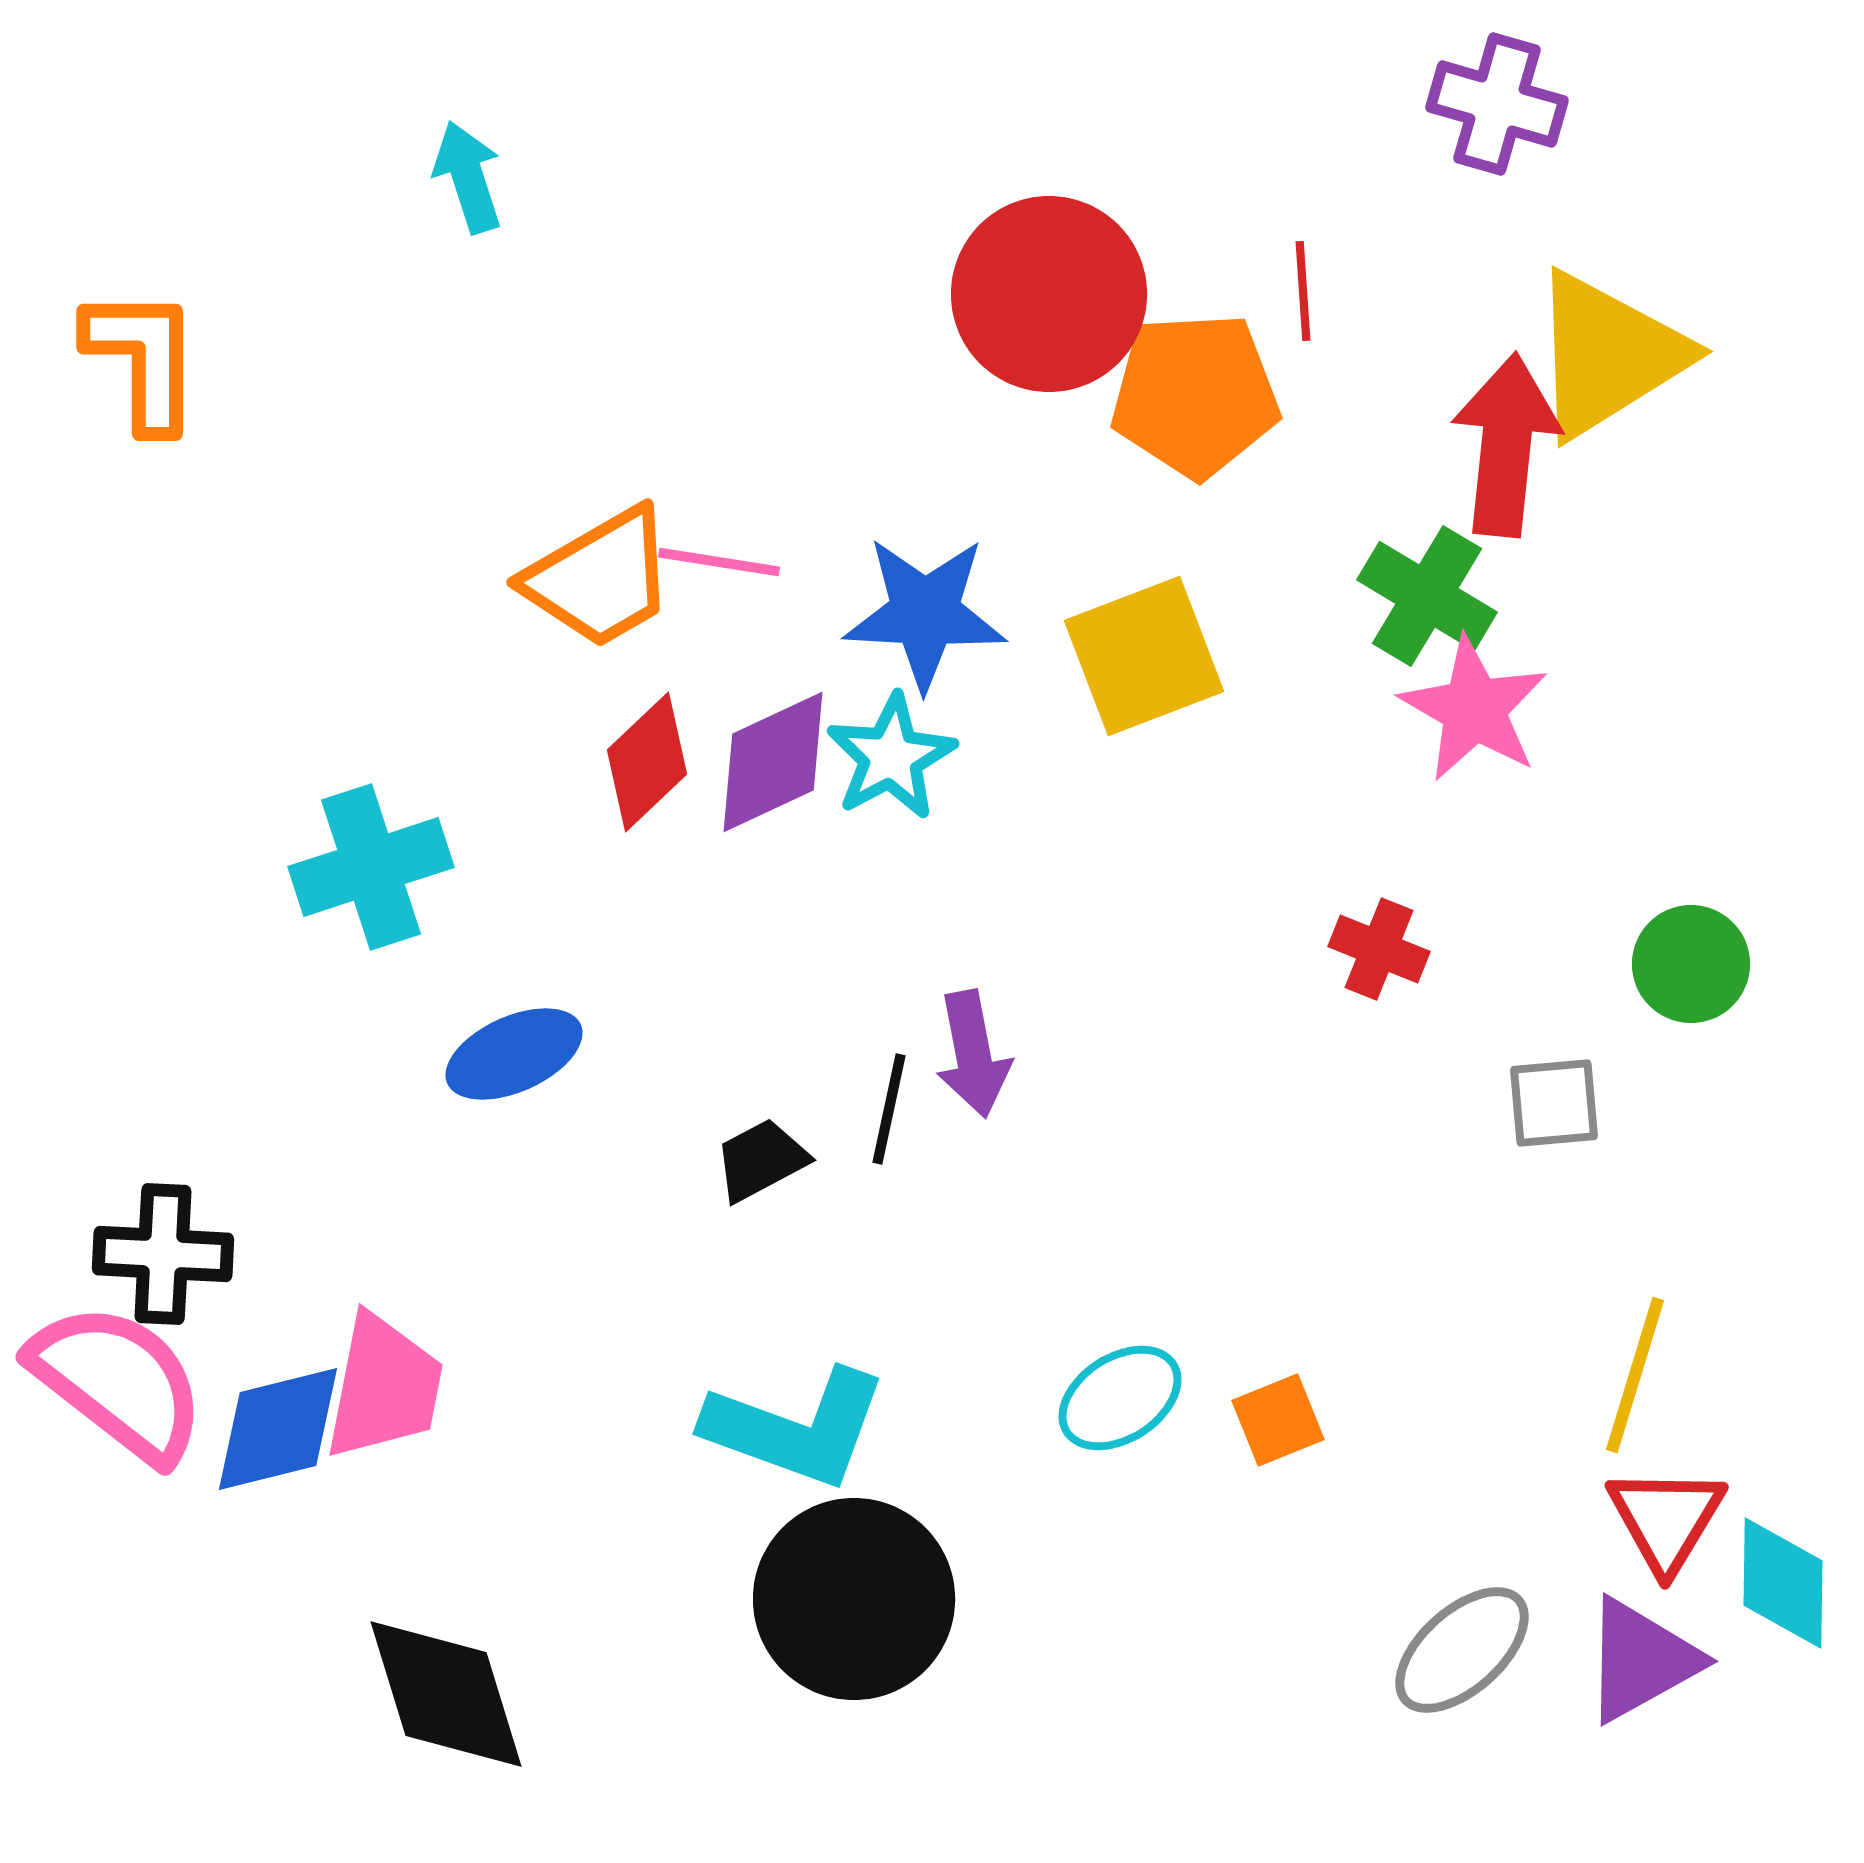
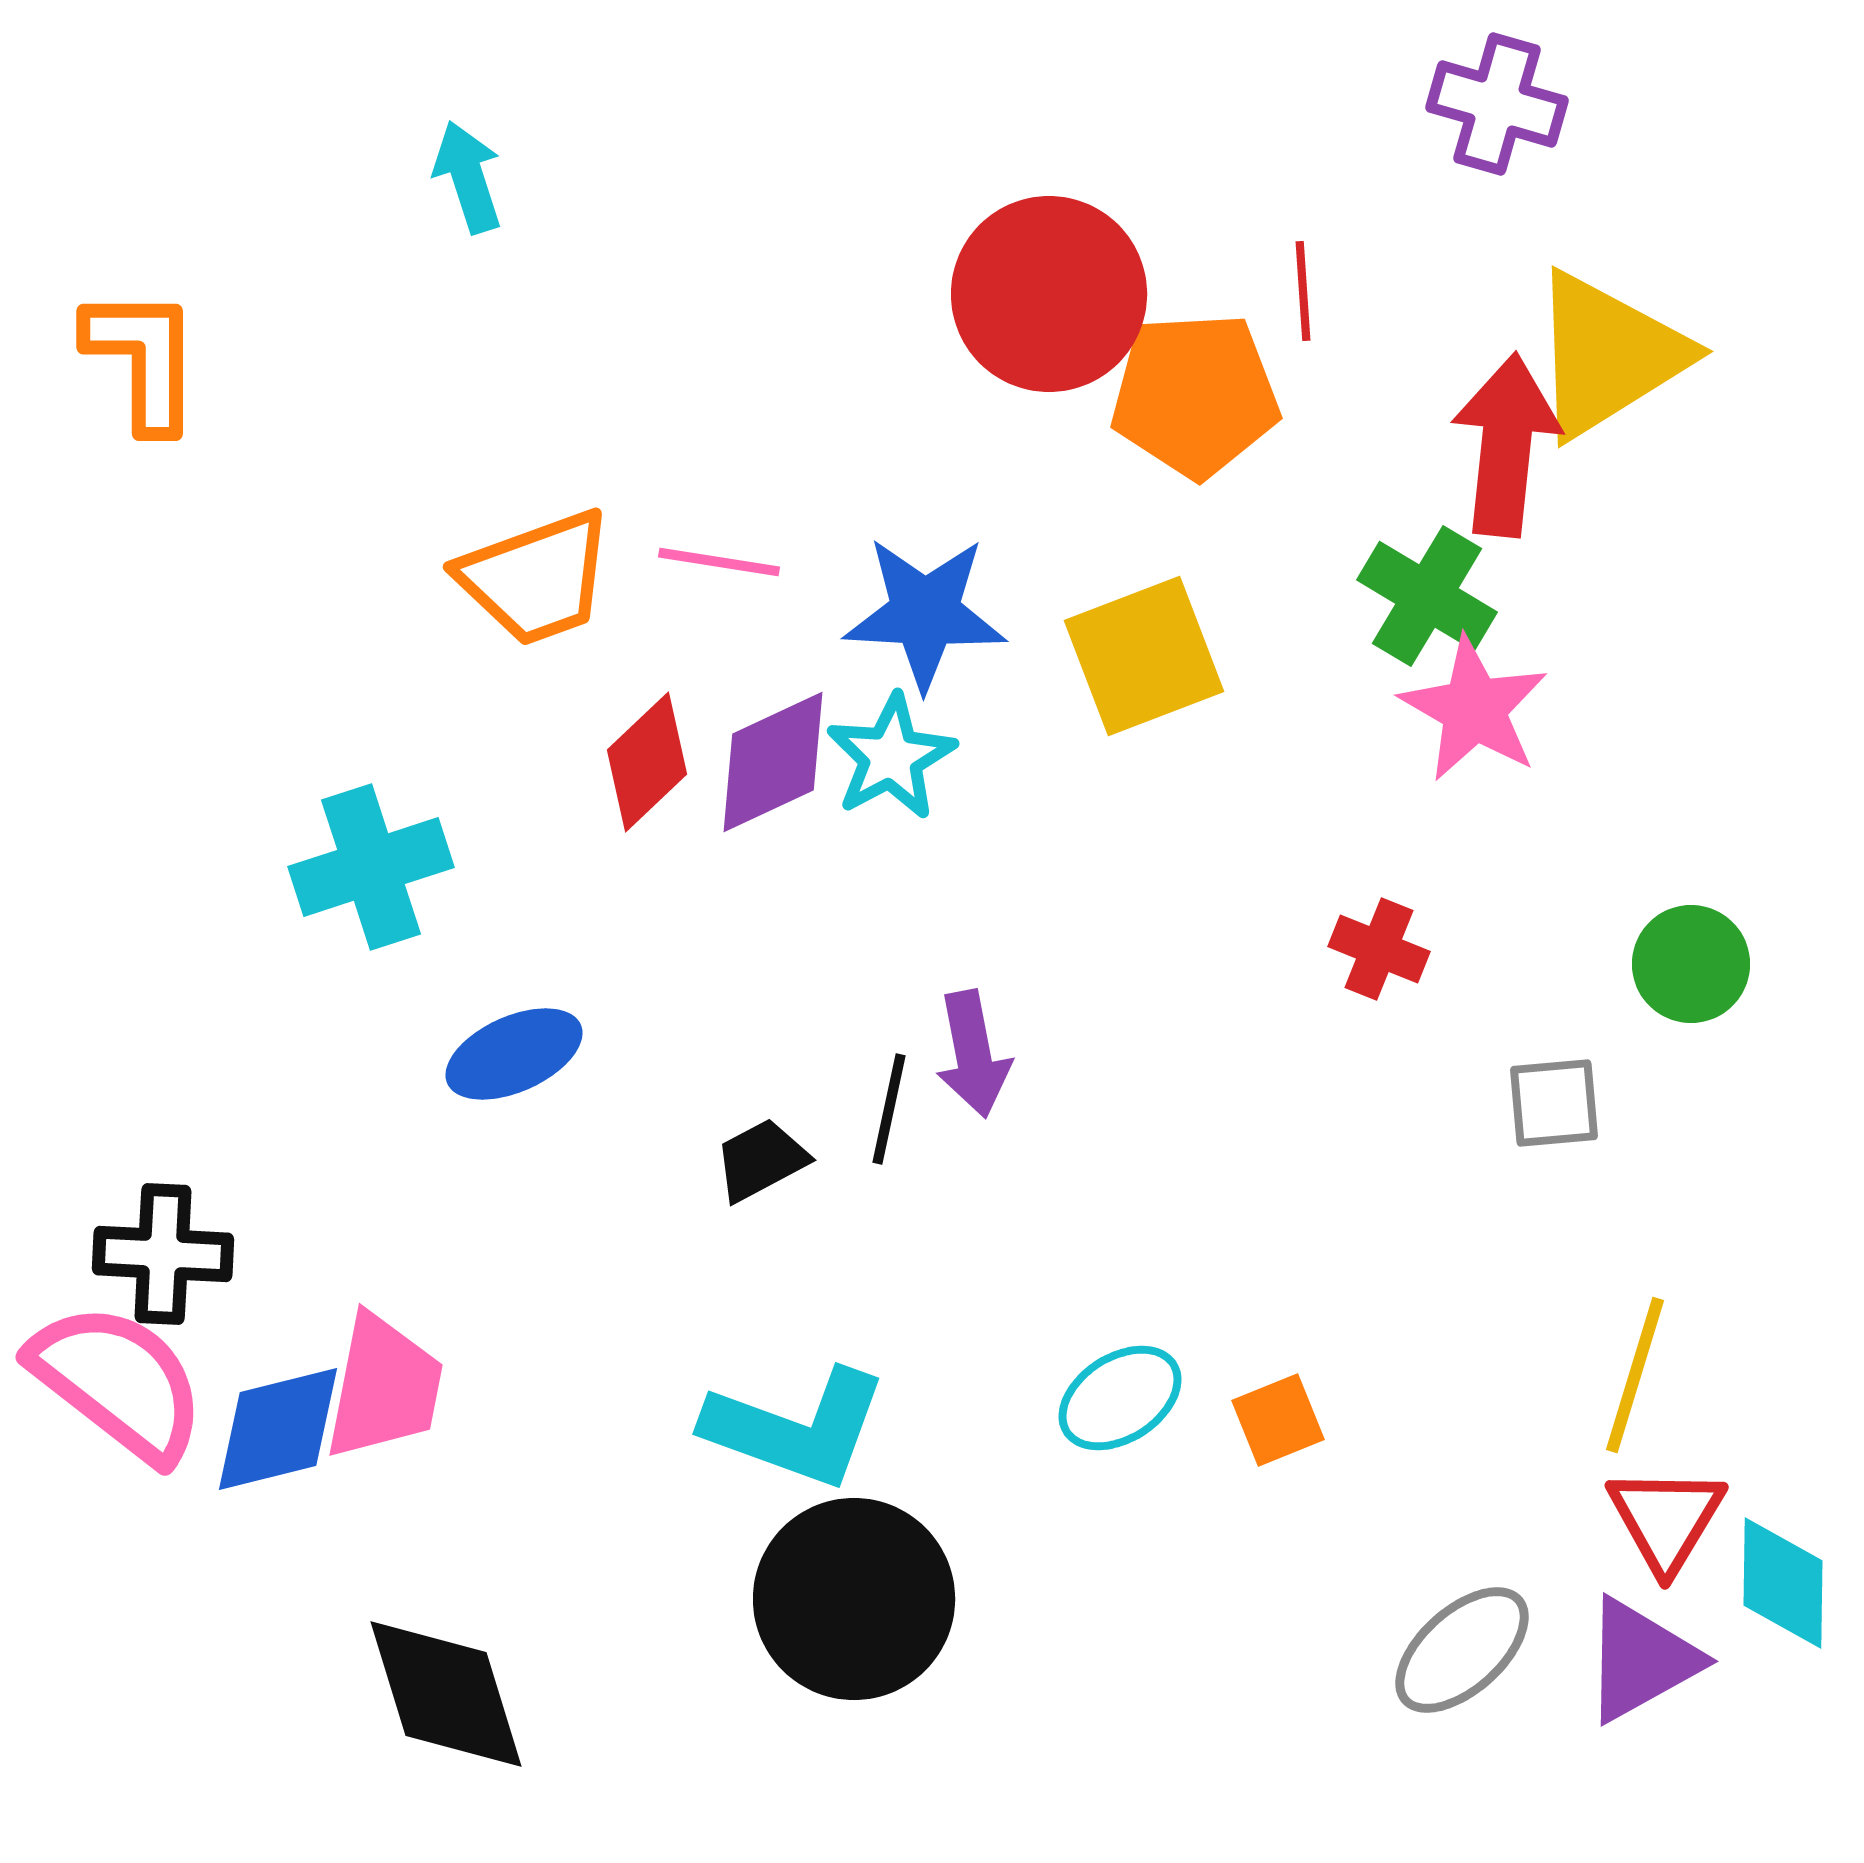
orange trapezoid: moved 64 px left; rotated 10 degrees clockwise
